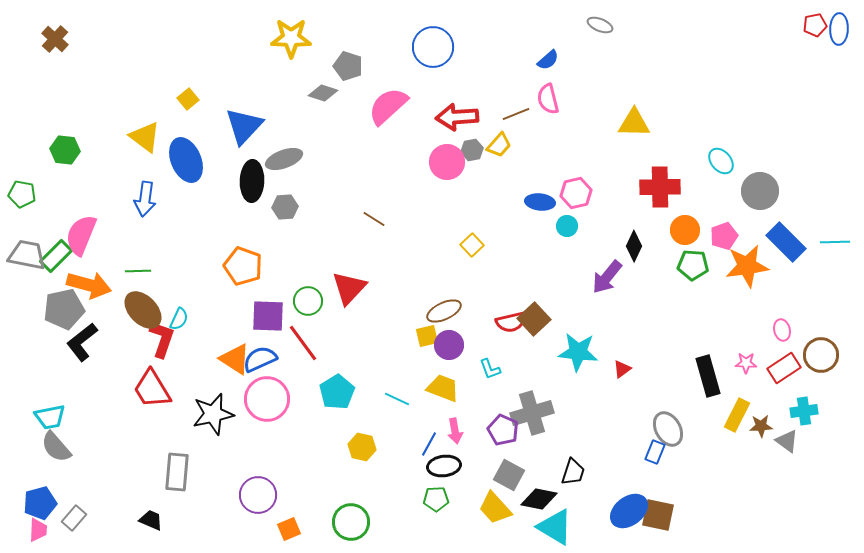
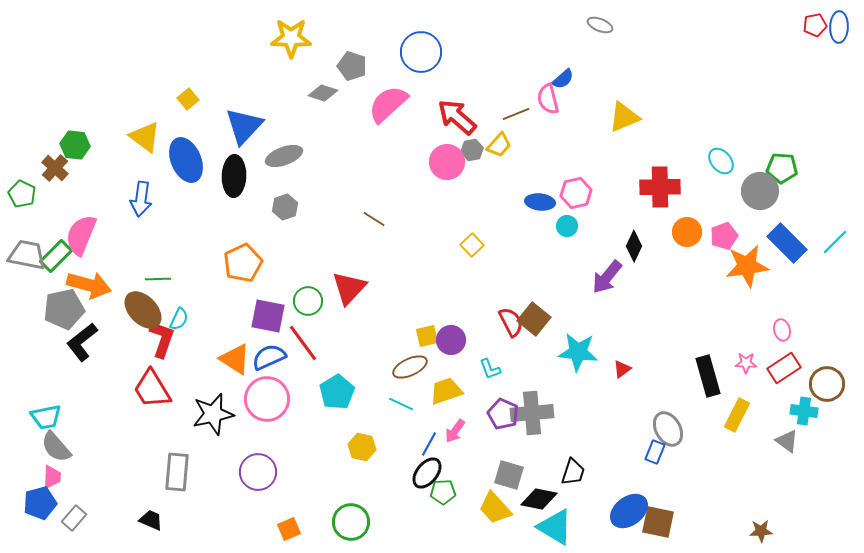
blue ellipse at (839, 29): moved 2 px up
brown cross at (55, 39): moved 129 px down
blue circle at (433, 47): moved 12 px left, 5 px down
blue semicircle at (548, 60): moved 15 px right, 19 px down
gray pentagon at (348, 66): moved 4 px right
pink semicircle at (388, 106): moved 2 px up
red arrow at (457, 117): rotated 45 degrees clockwise
yellow triangle at (634, 123): moved 10 px left, 6 px up; rotated 24 degrees counterclockwise
green hexagon at (65, 150): moved 10 px right, 5 px up
gray ellipse at (284, 159): moved 3 px up
black ellipse at (252, 181): moved 18 px left, 5 px up
green pentagon at (22, 194): rotated 16 degrees clockwise
blue arrow at (145, 199): moved 4 px left
gray hexagon at (285, 207): rotated 15 degrees counterclockwise
orange circle at (685, 230): moved 2 px right, 2 px down
blue rectangle at (786, 242): moved 1 px right, 1 px down
cyan line at (835, 242): rotated 44 degrees counterclockwise
green pentagon at (693, 265): moved 89 px right, 97 px up
orange pentagon at (243, 266): moved 3 px up; rotated 27 degrees clockwise
green line at (138, 271): moved 20 px right, 8 px down
brown ellipse at (444, 311): moved 34 px left, 56 px down
purple square at (268, 316): rotated 9 degrees clockwise
brown square at (534, 319): rotated 8 degrees counterclockwise
red semicircle at (511, 322): rotated 104 degrees counterclockwise
purple circle at (449, 345): moved 2 px right, 5 px up
brown circle at (821, 355): moved 6 px right, 29 px down
blue semicircle at (260, 359): moved 9 px right, 2 px up
yellow trapezoid at (443, 388): moved 3 px right, 3 px down; rotated 40 degrees counterclockwise
cyan line at (397, 399): moved 4 px right, 5 px down
cyan cross at (804, 411): rotated 16 degrees clockwise
gray cross at (532, 413): rotated 12 degrees clockwise
cyan trapezoid at (50, 417): moved 4 px left
brown star at (761, 426): moved 105 px down
purple pentagon at (503, 430): moved 16 px up
pink arrow at (455, 431): rotated 45 degrees clockwise
black ellipse at (444, 466): moved 17 px left, 7 px down; rotated 44 degrees counterclockwise
gray square at (509, 475): rotated 12 degrees counterclockwise
purple circle at (258, 495): moved 23 px up
green pentagon at (436, 499): moved 7 px right, 7 px up
brown square at (658, 515): moved 7 px down
pink trapezoid at (38, 530): moved 14 px right, 53 px up
